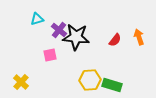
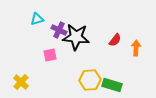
purple cross: rotated 14 degrees counterclockwise
orange arrow: moved 3 px left, 11 px down; rotated 21 degrees clockwise
